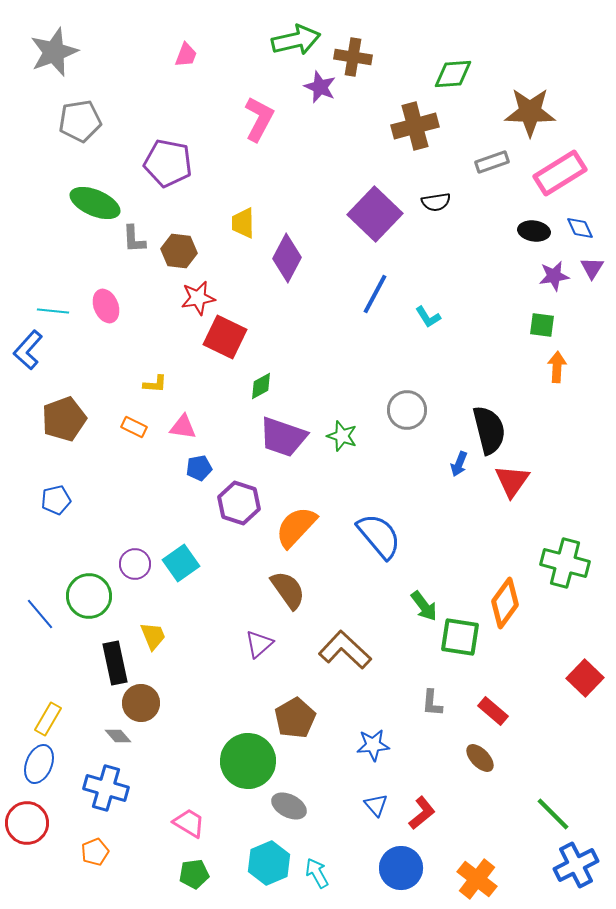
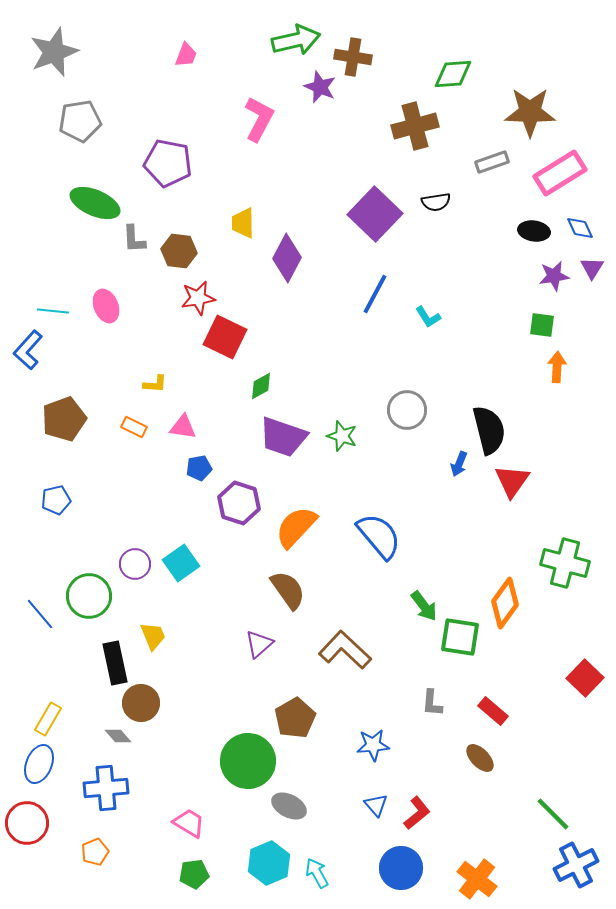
blue cross at (106, 788): rotated 21 degrees counterclockwise
red L-shape at (422, 813): moved 5 px left
